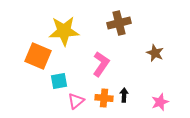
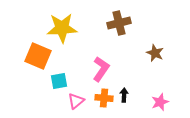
yellow star: moved 2 px left, 3 px up
pink L-shape: moved 5 px down
